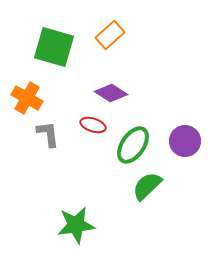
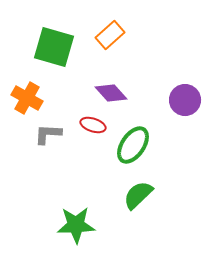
purple diamond: rotated 16 degrees clockwise
gray L-shape: rotated 80 degrees counterclockwise
purple circle: moved 41 px up
green semicircle: moved 9 px left, 9 px down
green star: rotated 6 degrees clockwise
